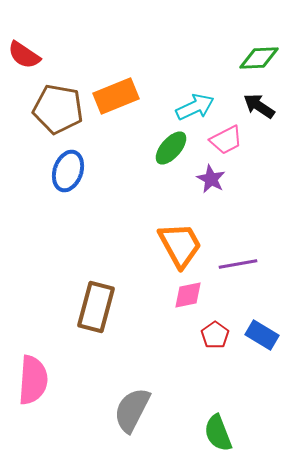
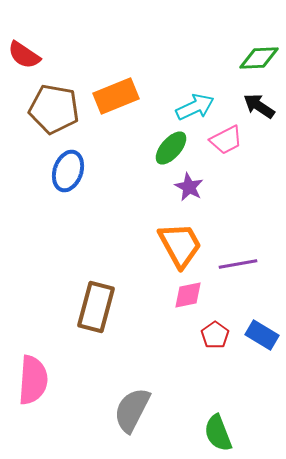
brown pentagon: moved 4 px left
purple star: moved 22 px left, 8 px down
